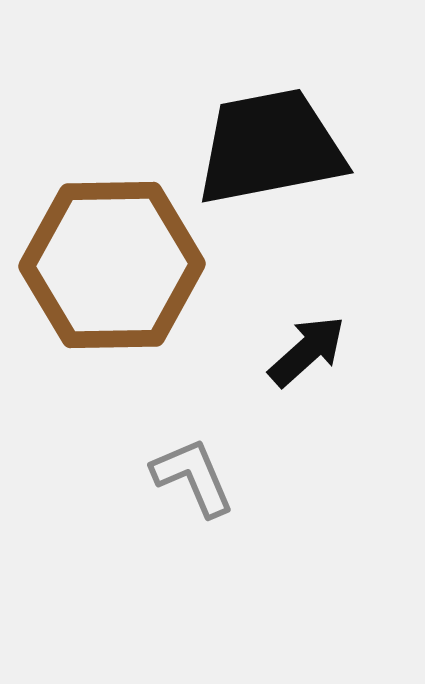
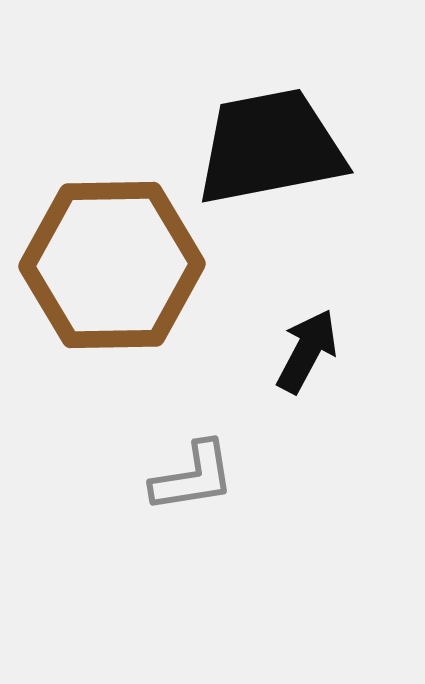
black arrow: rotated 20 degrees counterclockwise
gray L-shape: rotated 104 degrees clockwise
